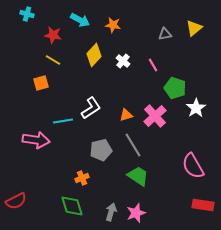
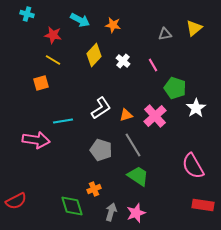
white L-shape: moved 10 px right
gray pentagon: rotated 30 degrees clockwise
orange cross: moved 12 px right, 11 px down
